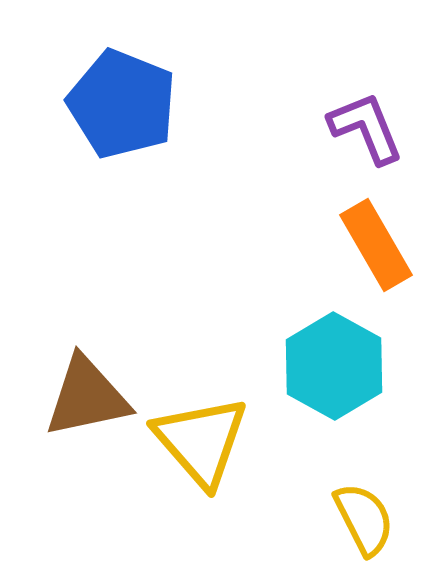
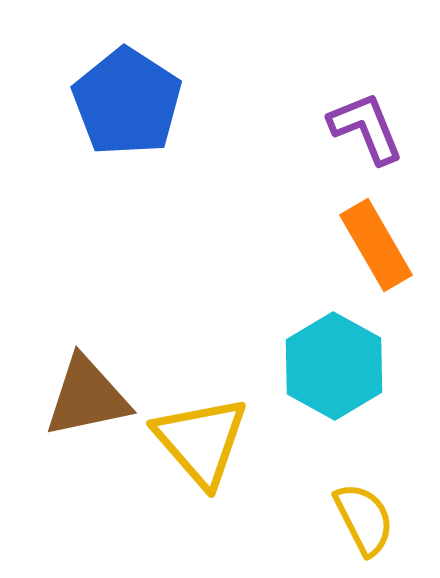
blue pentagon: moved 5 px right, 2 px up; rotated 11 degrees clockwise
